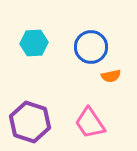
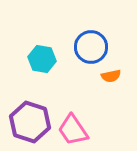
cyan hexagon: moved 8 px right, 16 px down; rotated 12 degrees clockwise
pink trapezoid: moved 17 px left, 7 px down
